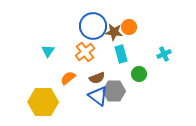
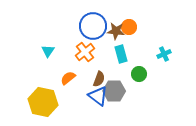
brown star: moved 2 px right, 1 px up
brown semicircle: moved 2 px right, 1 px down; rotated 49 degrees counterclockwise
yellow hexagon: rotated 12 degrees clockwise
